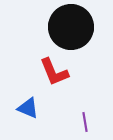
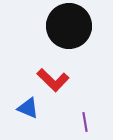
black circle: moved 2 px left, 1 px up
red L-shape: moved 1 px left, 8 px down; rotated 24 degrees counterclockwise
